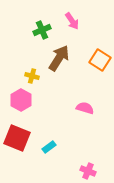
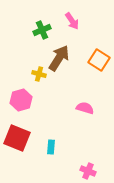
orange square: moved 1 px left
yellow cross: moved 7 px right, 2 px up
pink hexagon: rotated 15 degrees clockwise
cyan rectangle: moved 2 px right; rotated 48 degrees counterclockwise
